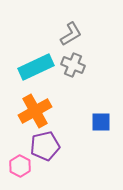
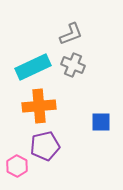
gray L-shape: rotated 10 degrees clockwise
cyan rectangle: moved 3 px left
orange cross: moved 4 px right, 5 px up; rotated 24 degrees clockwise
pink hexagon: moved 3 px left
